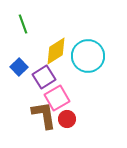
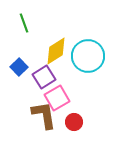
green line: moved 1 px right, 1 px up
red circle: moved 7 px right, 3 px down
